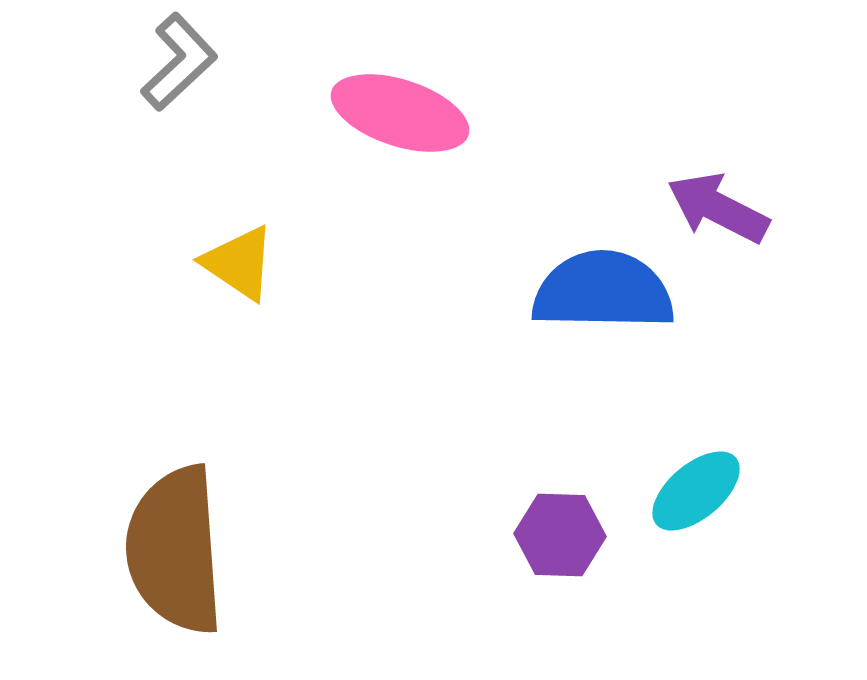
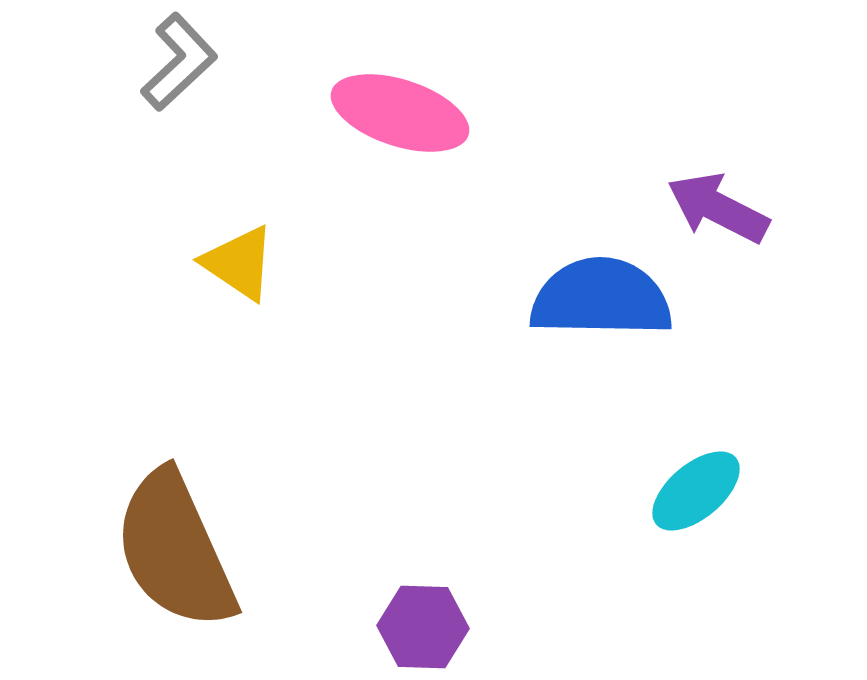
blue semicircle: moved 2 px left, 7 px down
purple hexagon: moved 137 px left, 92 px down
brown semicircle: rotated 20 degrees counterclockwise
